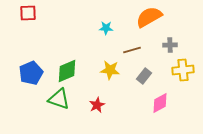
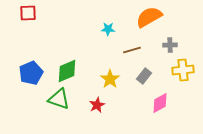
cyan star: moved 2 px right, 1 px down
yellow star: moved 9 px down; rotated 30 degrees clockwise
